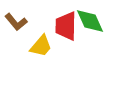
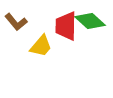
green diamond: rotated 24 degrees counterclockwise
